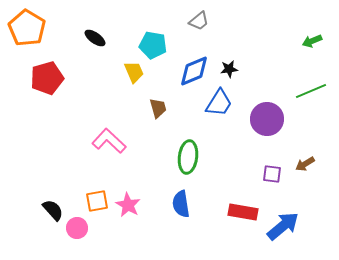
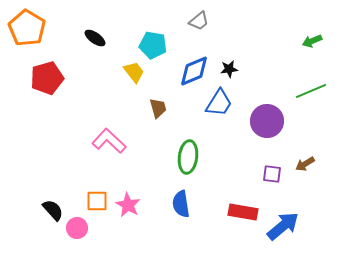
yellow trapezoid: rotated 15 degrees counterclockwise
purple circle: moved 2 px down
orange square: rotated 10 degrees clockwise
